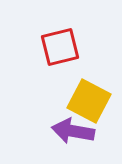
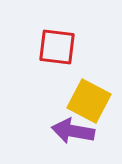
red square: moved 3 px left; rotated 21 degrees clockwise
